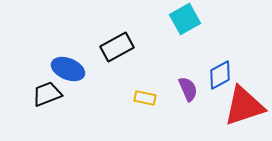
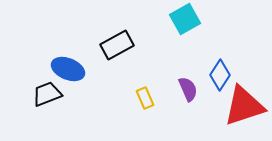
black rectangle: moved 2 px up
blue diamond: rotated 28 degrees counterclockwise
yellow rectangle: rotated 55 degrees clockwise
